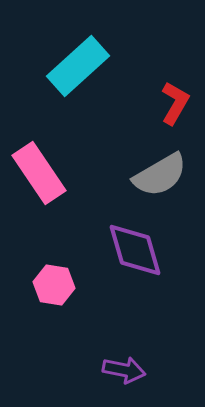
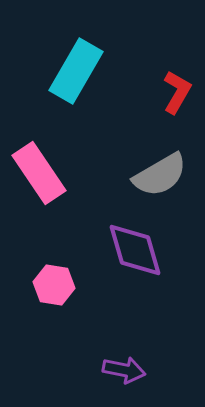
cyan rectangle: moved 2 px left, 5 px down; rotated 18 degrees counterclockwise
red L-shape: moved 2 px right, 11 px up
